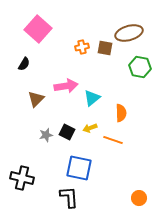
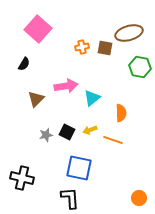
yellow arrow: moved 2 px down
black L-shape: moved 1 px right, 1 px down
